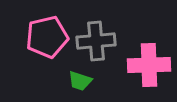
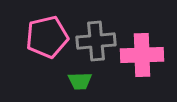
pink cross: moved 7 px left, 10 px up
green trapezoid: rotated 20 degrees counterclockwise
